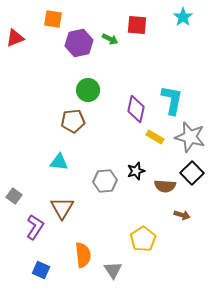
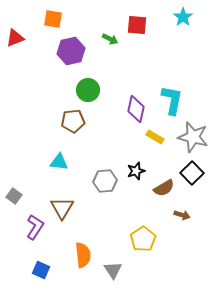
purple hexagon: moved 8 px left, 8 px down
gray star: moved 3 px right
brown semicircle: moved 1 px left, 2 px down; rotated 35 degrees counterclockwise
